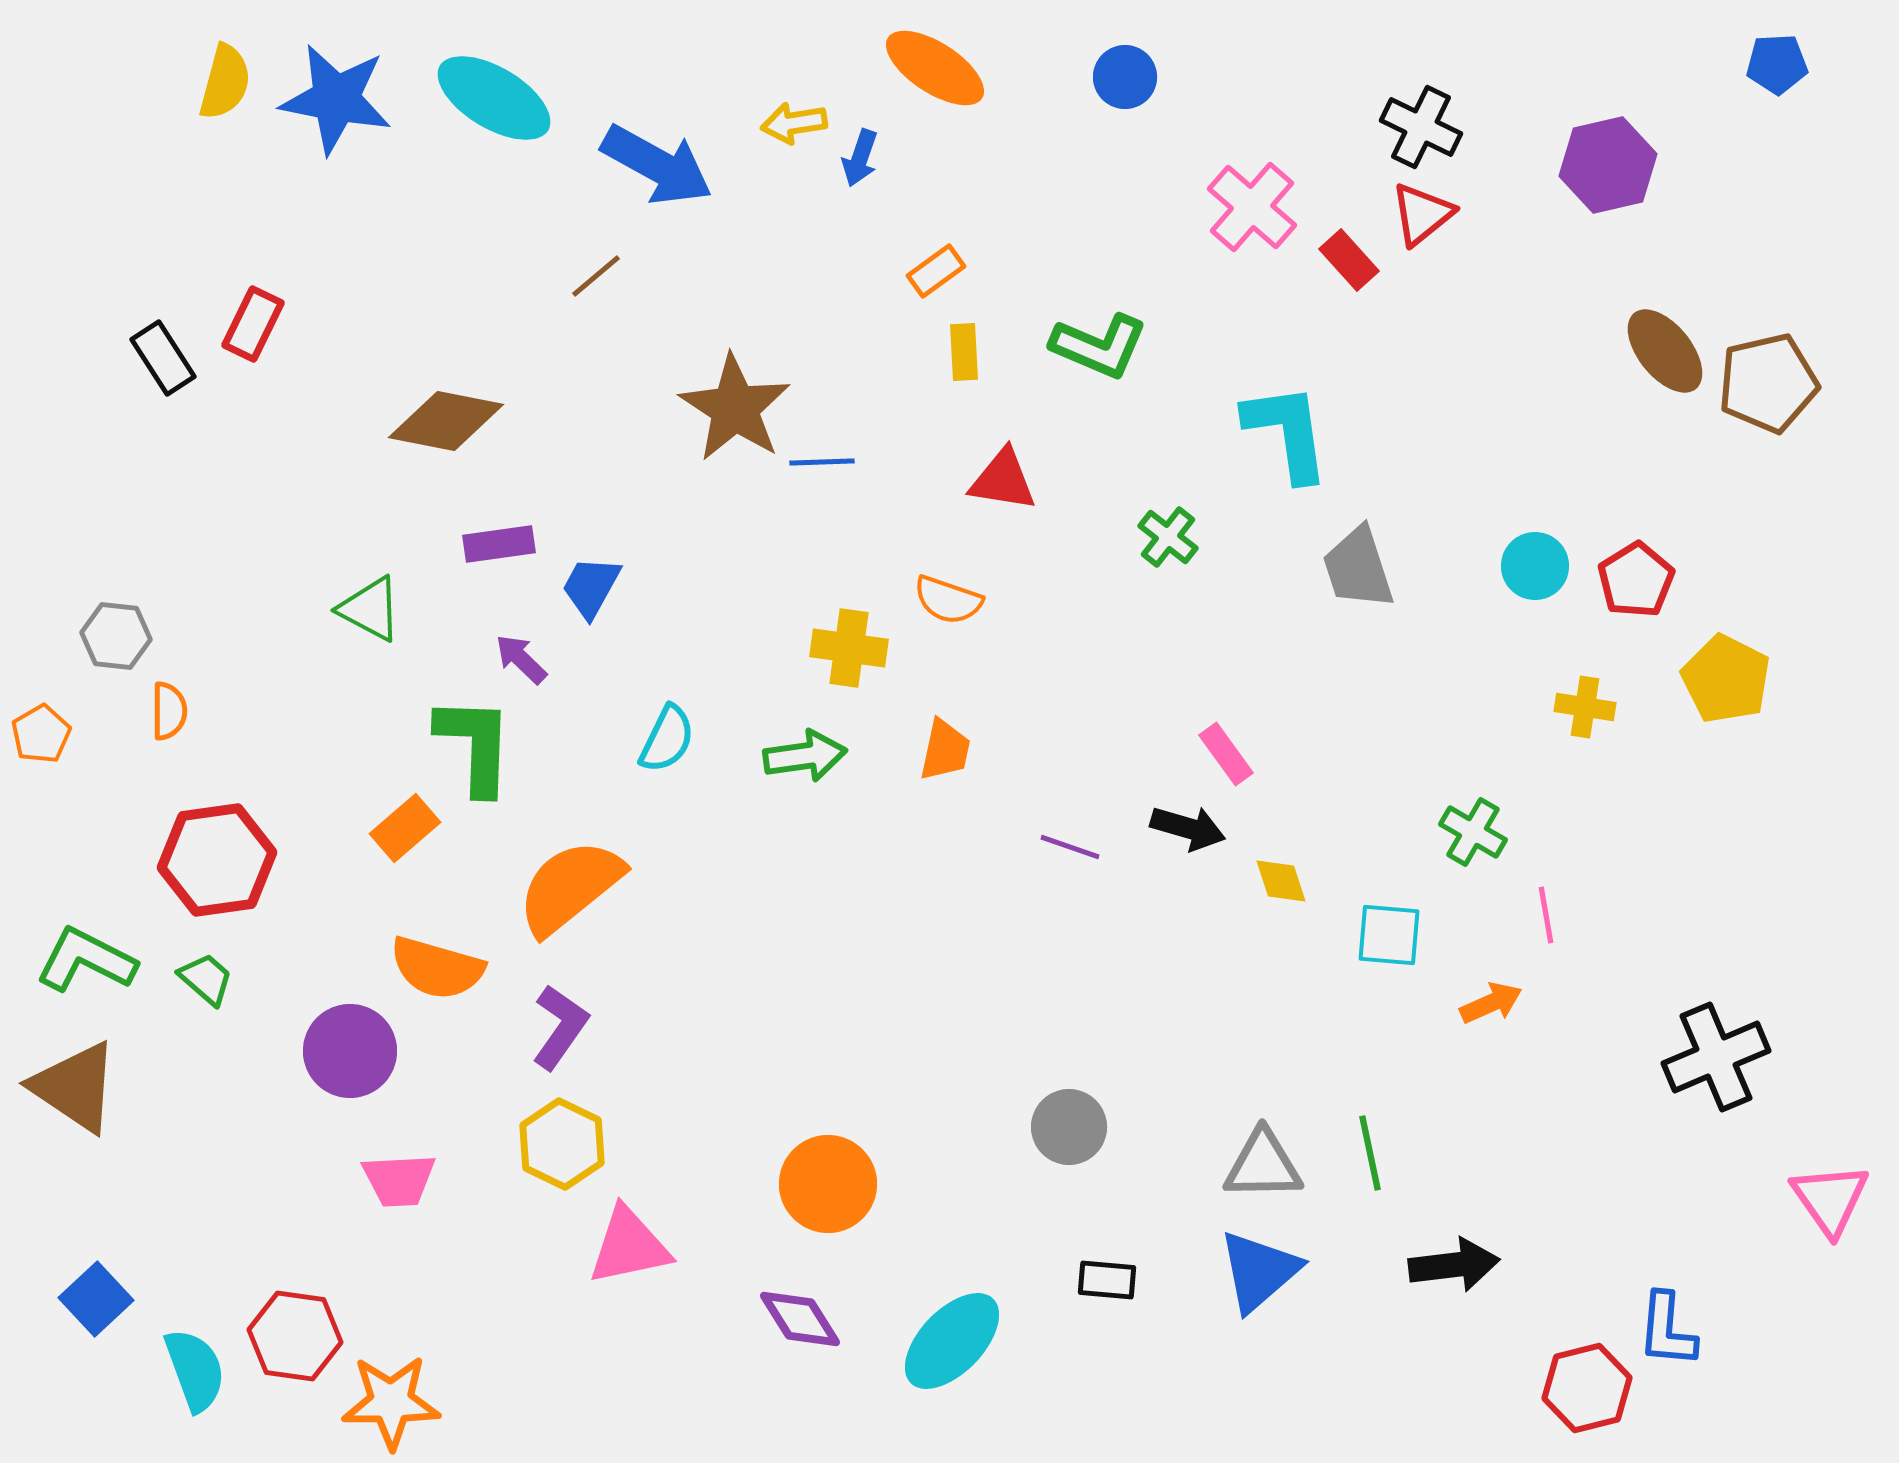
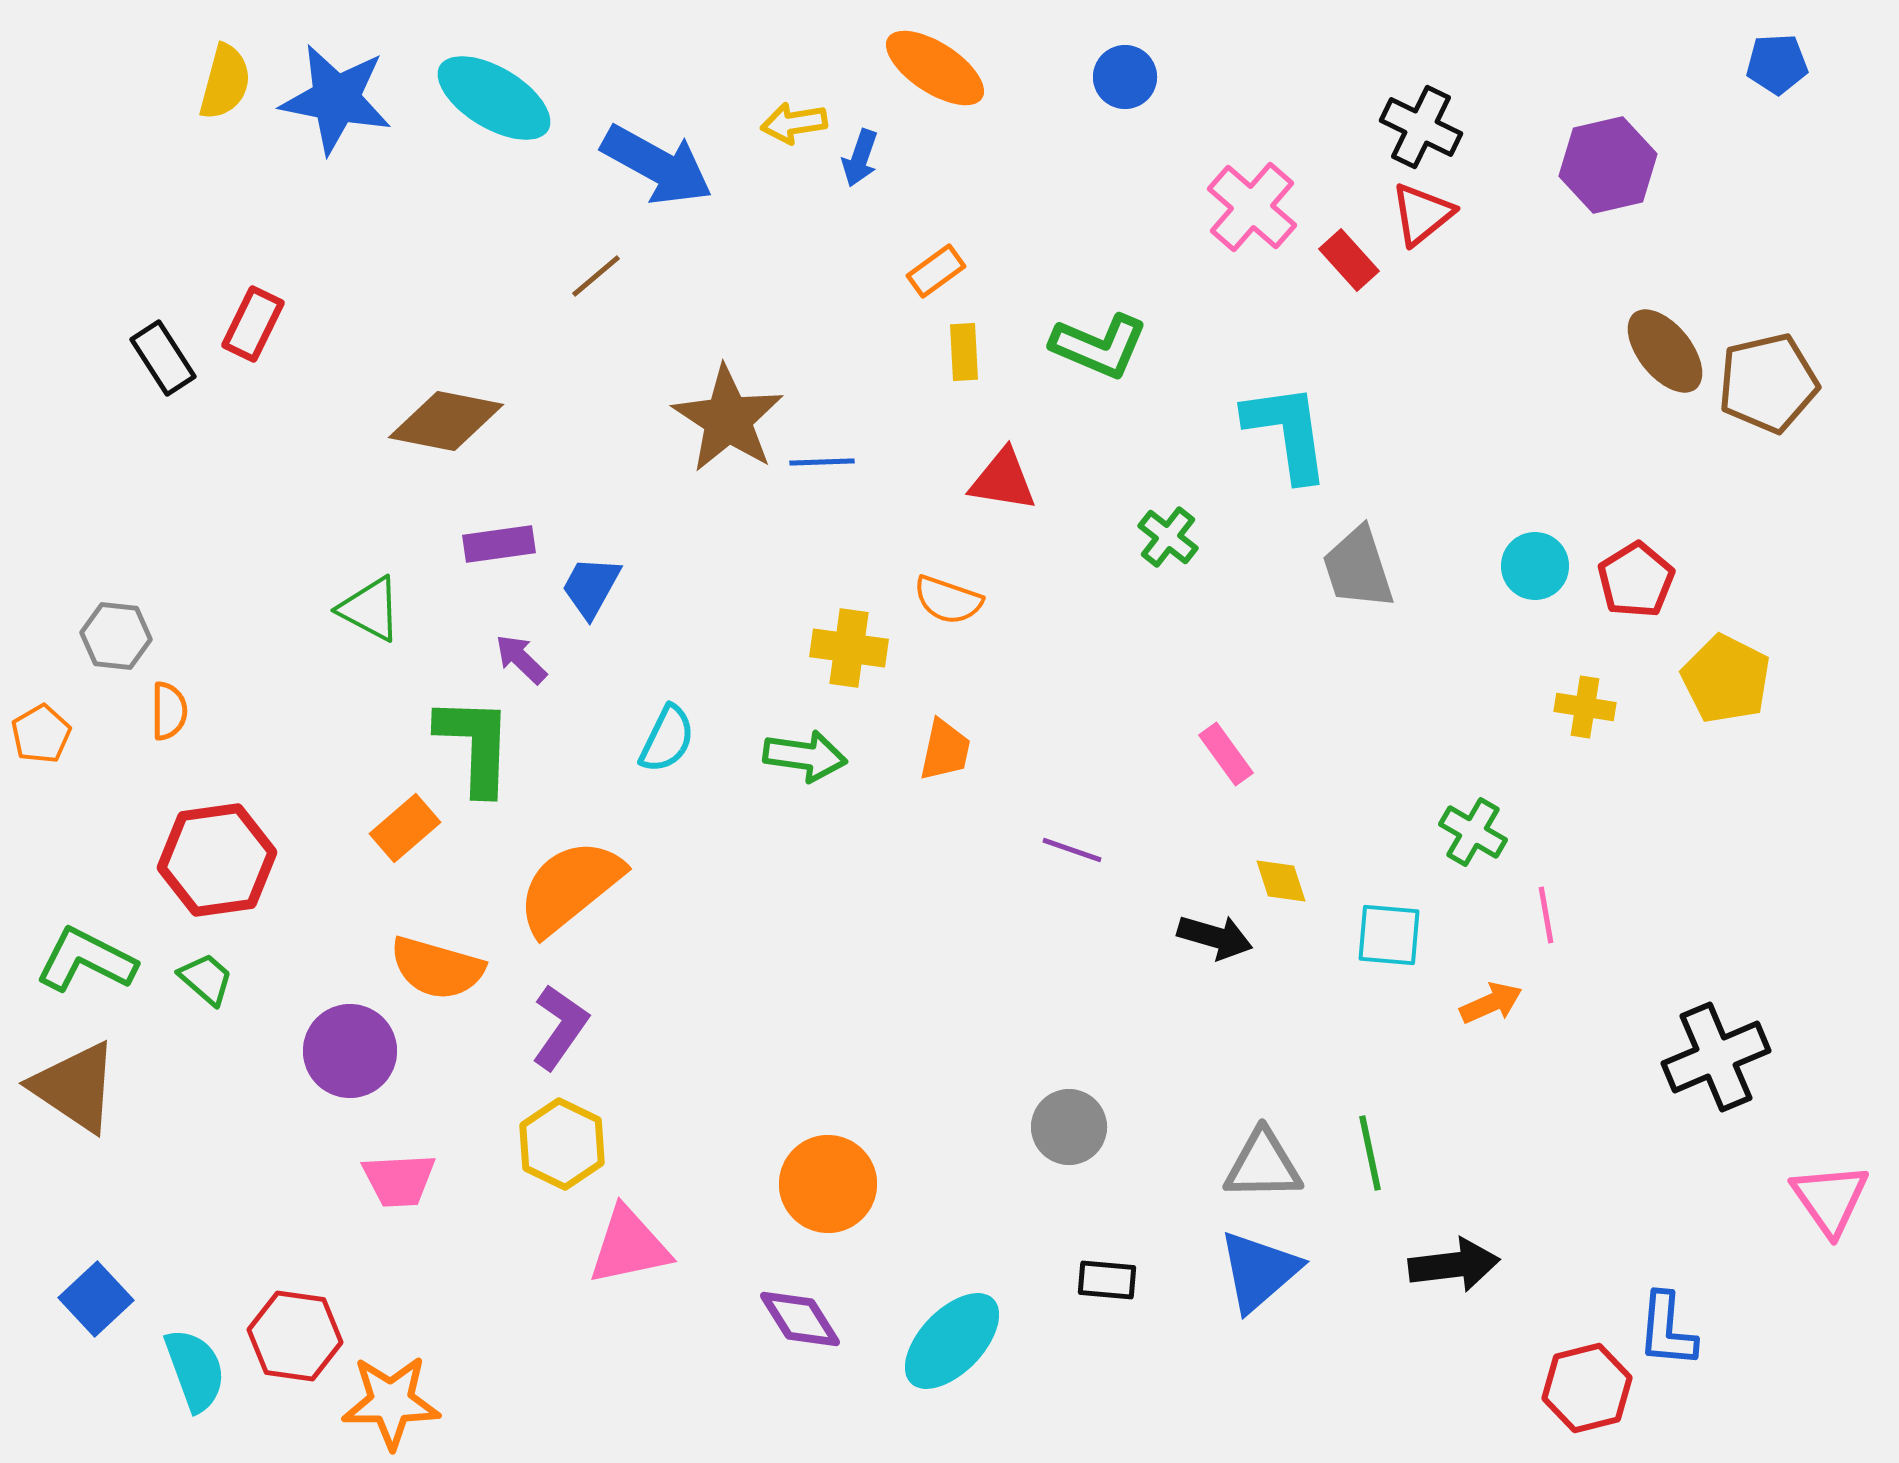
brown star at (735, 408): moved 7 px left, 11 px down
green arrow at (805, 756): rotated 16 degrees clockwise
black arrow at (1188, 828): moved 27 px right, 109 px down
purple line at (1070, 847): moved 2 px right, 3 px down
